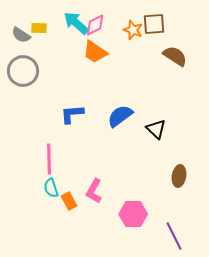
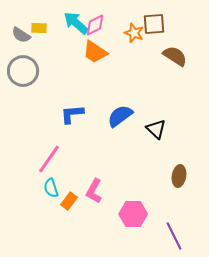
orange star: moved 1 px right, 3 px down
pink line: rotated 36 degrees clockwise
orange rectangle: rotated 66 degrees clockwise
